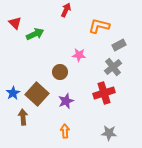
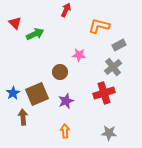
brown square: rotated 25 degrees clockwise
